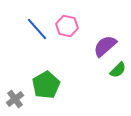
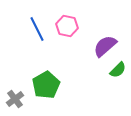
blue line: rotated 15 degrees clockwise
